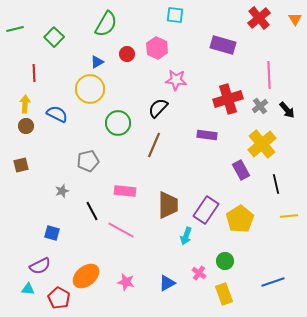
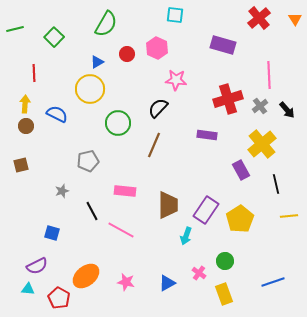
purple semicircle at (40, 266): moved 3 px left
